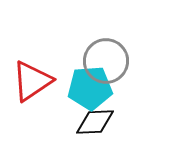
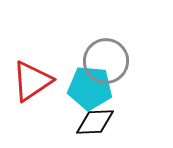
cyan pentagon: rotated 9 degrees clockwise
